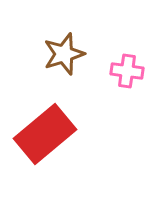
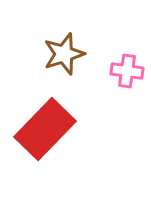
red rectangle: moved 5 px up; rotated 6 degrees counterclockwise
